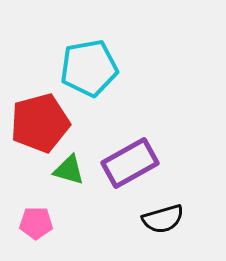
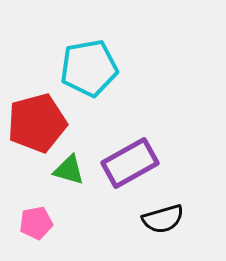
red pentagon: moved 3 px left
pink pentagon: rotated 12 degrees counterclockwise
